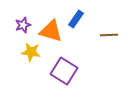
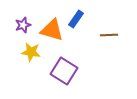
orange triangle: moved 1 px right, 1 px up
